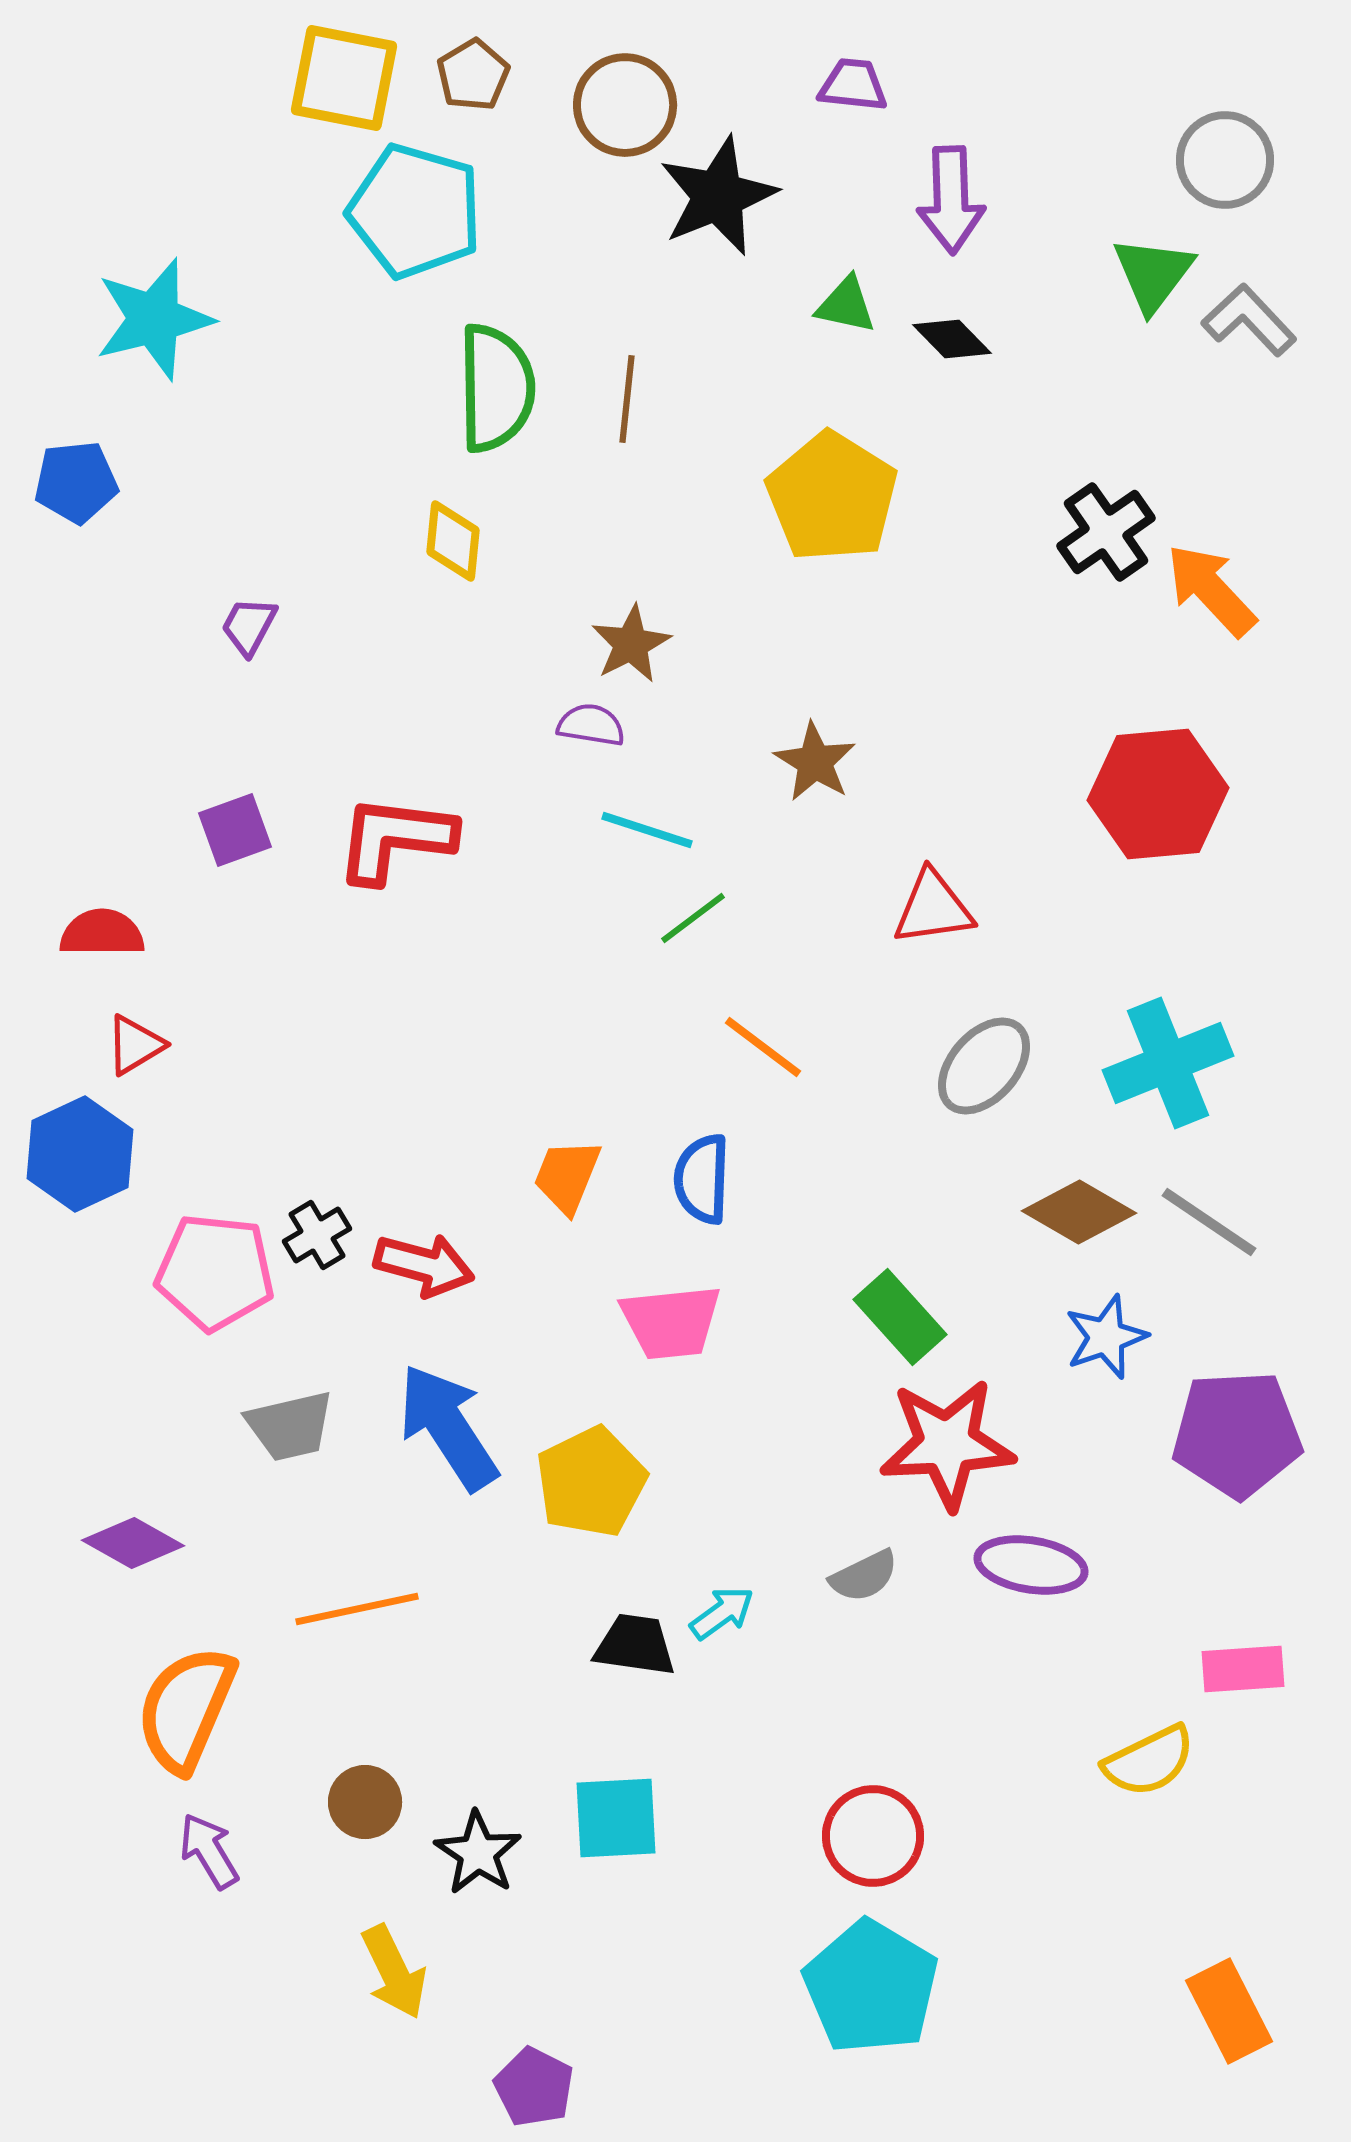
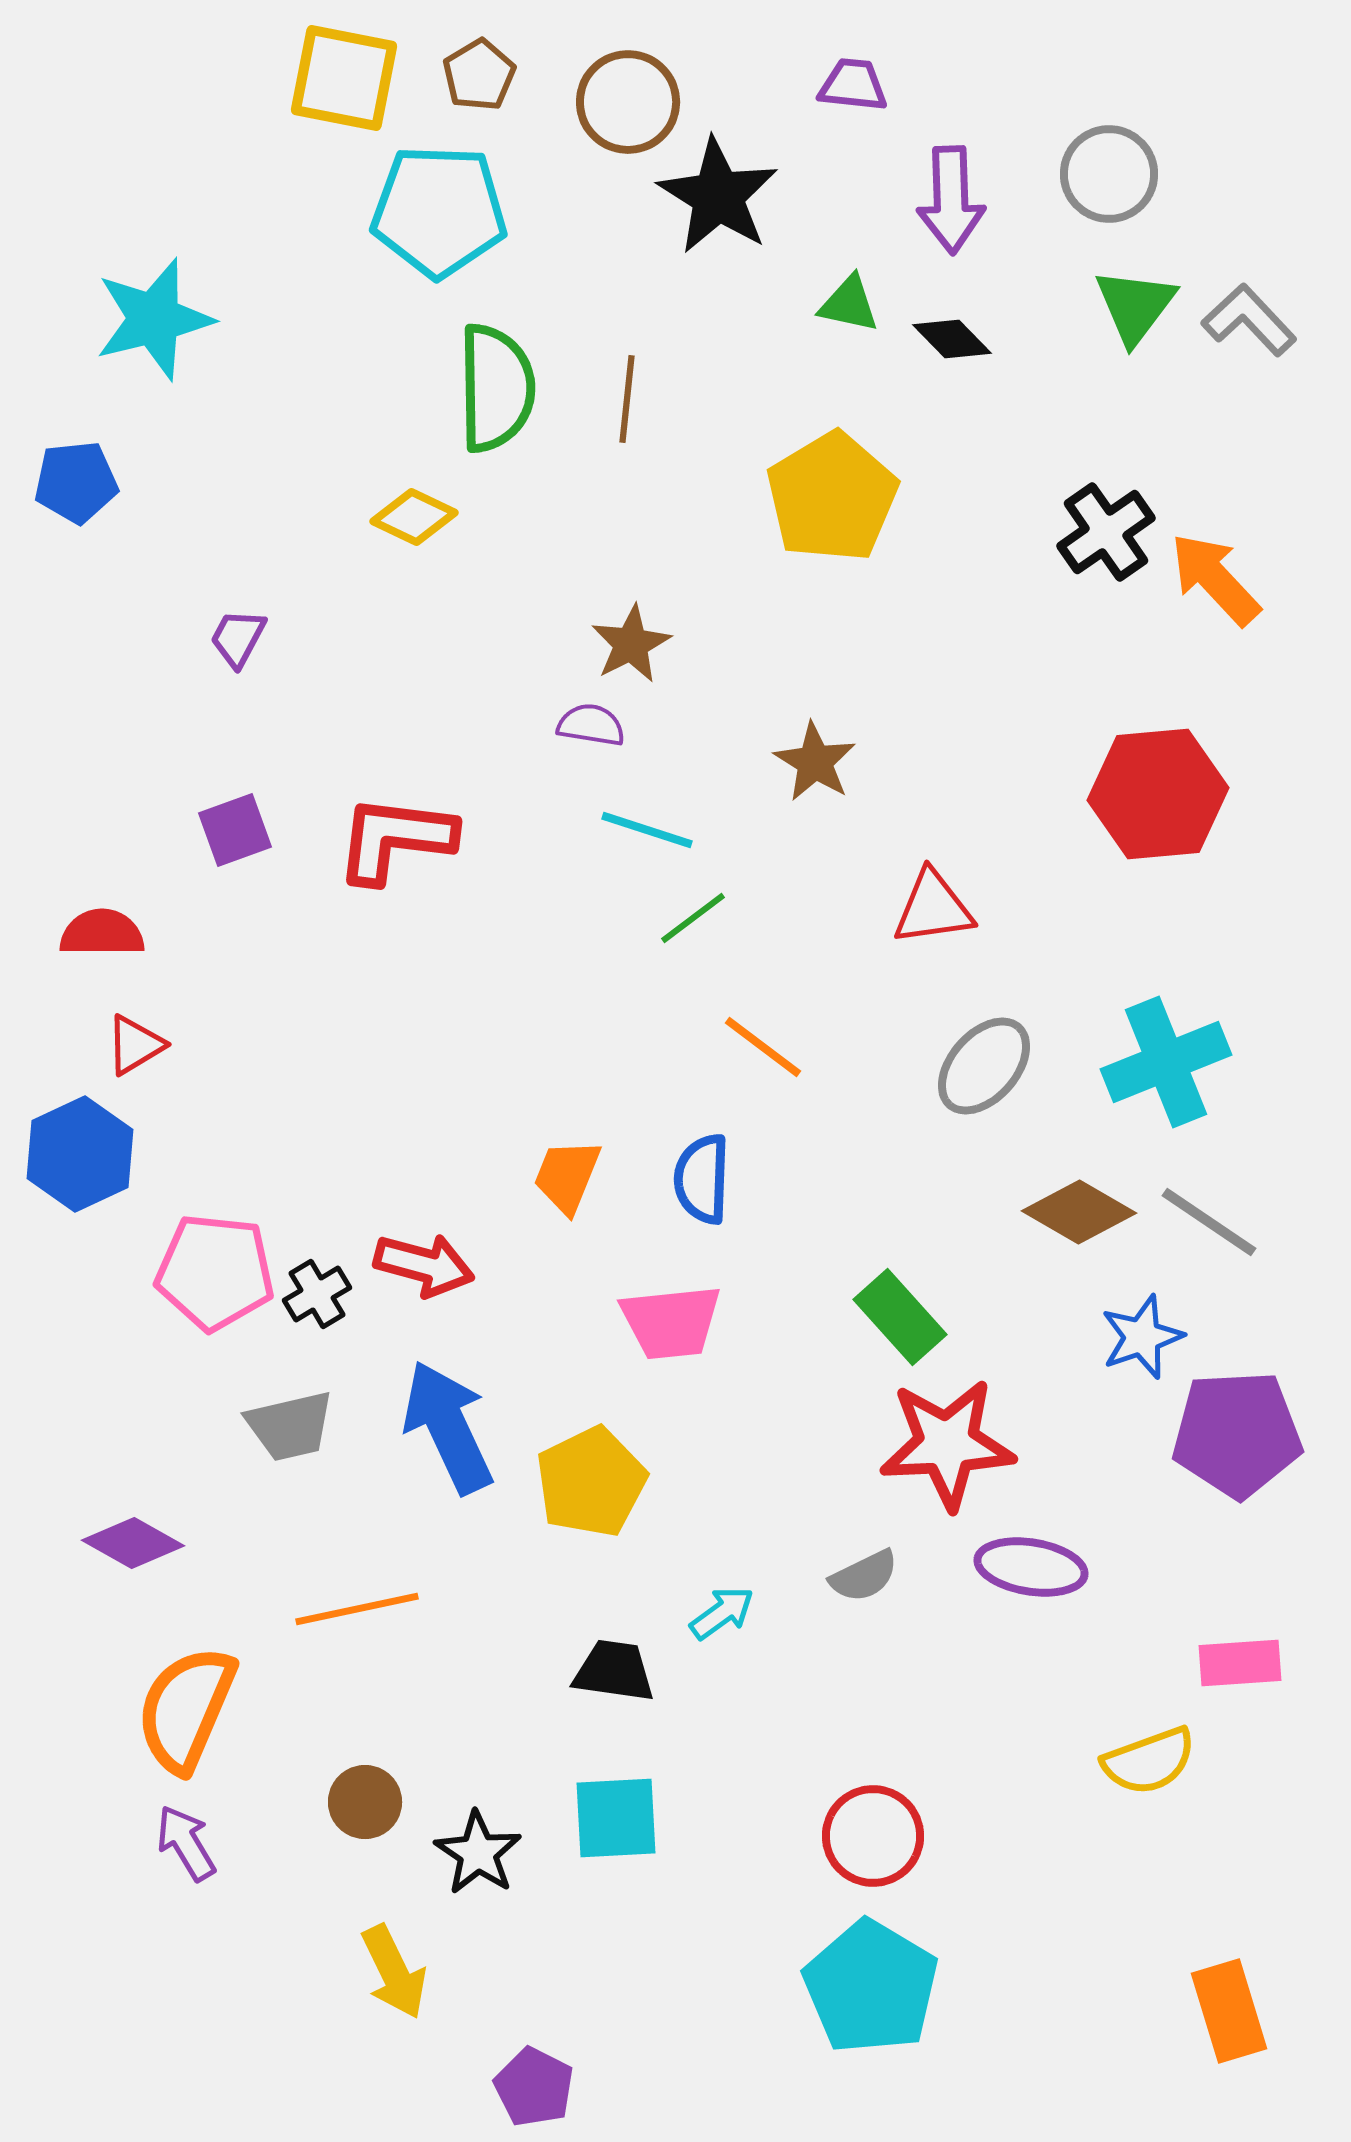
brown pentagon at (473, 75): moved 6 px right
brown circle at (625, 105): moved 3 px right, 3 px up
gray circle at (1225, 160): moved 116 px left, 14 px down
black star at (718, 196): rotated 18 degrees counterclockwise
cyan pentagon at (415, 211): moved 24 px right; rotated 14 degrees counterclockwise
green triangle at (1153, 274): moved 18 px left, 32 px down
green triangle at (846, 305): moved 3 px right, 1 px up
yellow pentagon at (832, 497): rotated 9 degrees clockwise
yellow diamond at (453, 541): moved 39 px left, 24 px up; rotated 70 degrees counterclockwise
orange arrow at (1211, 590): moved 4 px right, 11 px up
purple trapezoid at (249, 626): moved 11 px left, 12 px down
cyan cross at (1168, 1063): moved 2 px left, 1 px up
black cross at (317, 1235): moved 59 px down
blue star at (1106, 1337): moved 36 px right
blue arrow at (448, 1427): rotated 8 degrees clockwise
purple ellipse at (1031, 1565): moved 2 px down
black trapezoid at (635, 1645): moved 21 px left, 26 px down
pink rectangle at (1243, 1669): moved 3 px left, 6 px up
yellow semicircle at (1149, 1761): rotated 6 degrees clockwise
purple arrow at (209, 1851): moved 23 px left, 8 px up
orange rectangle at (1229, 2011): rotated 10 degrees clockwise
